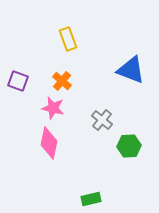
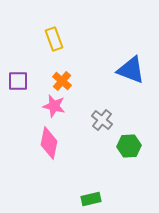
yellow rectangle: moved 14 px left
purple square: rotated 20 degrees counterclockwise
pink star: moved 1 px right, 2 px up
